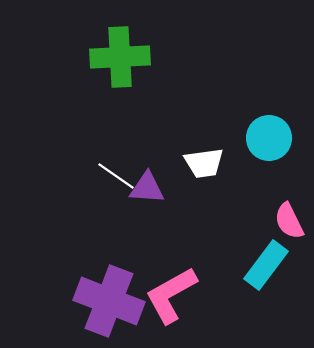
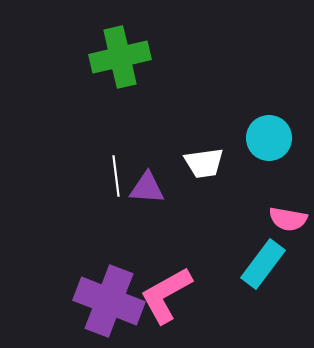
green cross: rotated 10 degrees counterclockwise
white line: rotated 48 degrees clockwise
pink semicircle: moved 1 px left, 2 px up; rotated 54 degrees counterclockwise
cyan rectangle: moved 3 px left, 1 px up
pink L-shape: moved 5 px left
